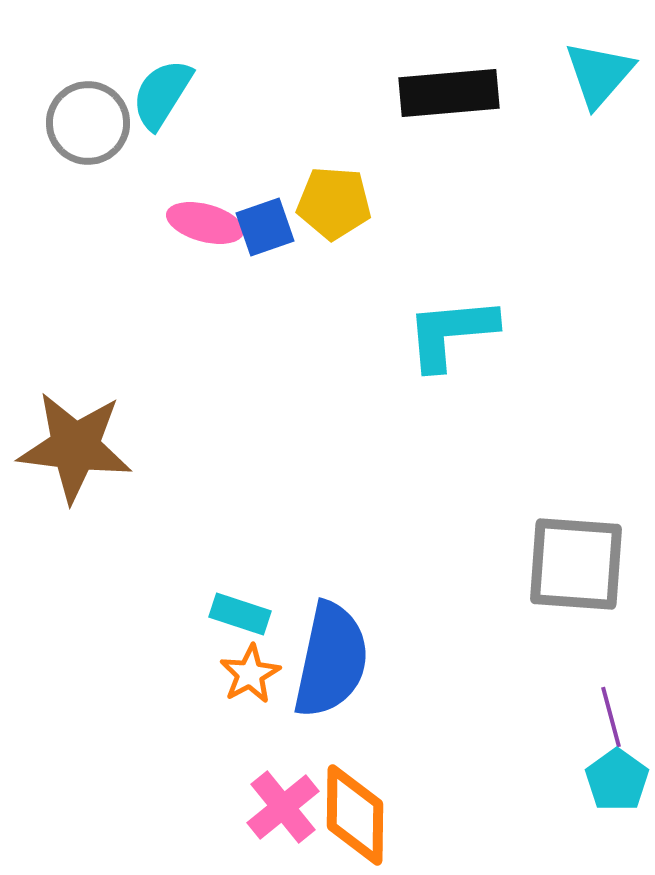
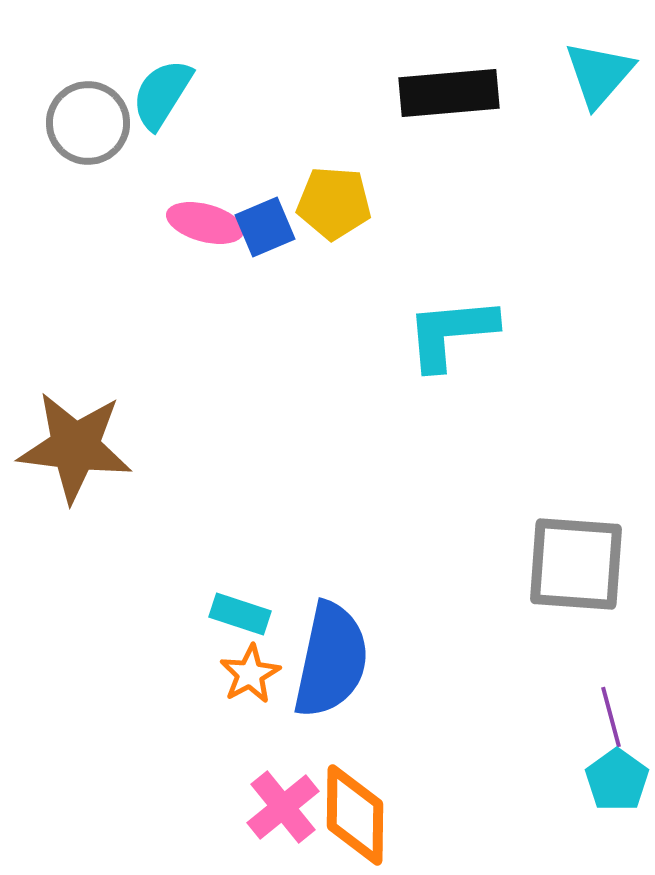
blue square: rotated 4 degrees counterclockwise
